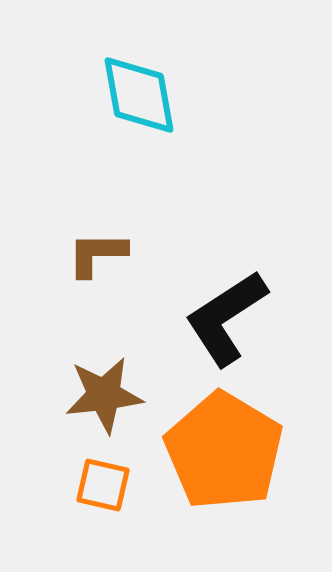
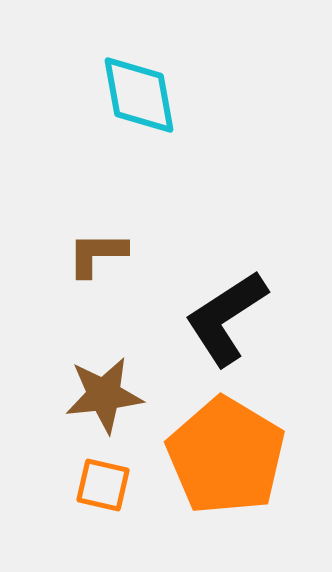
orange pentagon: moved 2 px right, 5 px down
